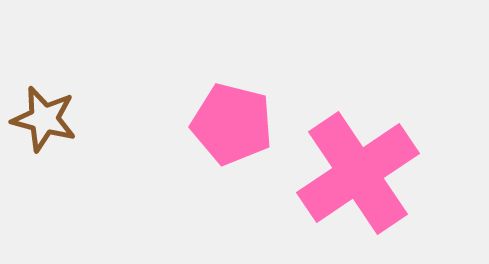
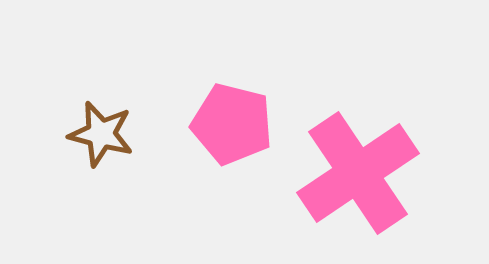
brown star: moved 57 px right, 15 px down
